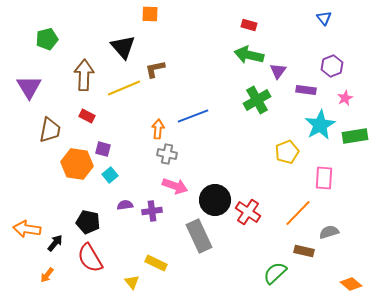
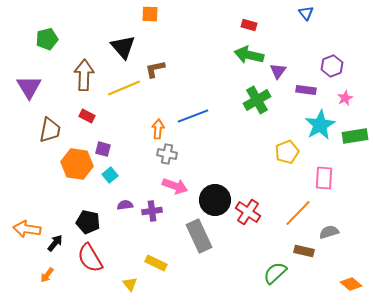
blue triangle at (324, 18): moved 18 px left, 5 px up
yellow triangle at (132, 282): moved 2 px left, 2 px down
